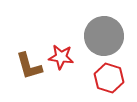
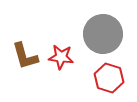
gray circle: moved 1 px left, 2 px up
brown L-shape: moved 4 px left, 10 px up
